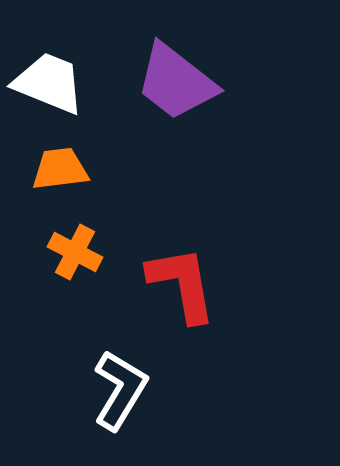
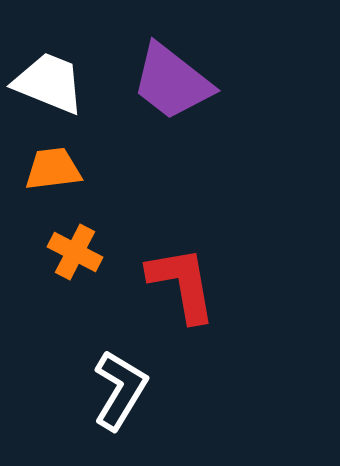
purple trapezoid: moved 4 px left
orange trapezoid: moved 7 px left
